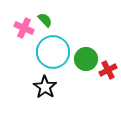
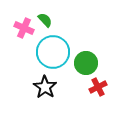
green circle: moved 4 px down
red cross: moved 10 px left, 17 px down
